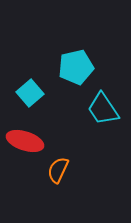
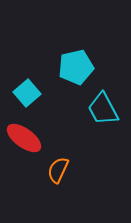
cyan square: moved 3 px left
cyan trapezoid: rotated 6 degrees clockwise
red ellipse: moved 1 px left, 3 px up; rotated 18 degrees clockwise
